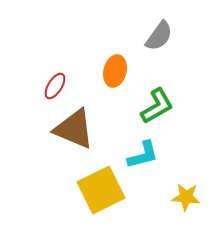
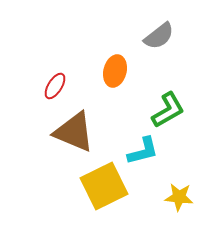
gray semicircle: rotated 16 degrees clockwise
green L-shape: moved 11 px right, 4 px down
brown triangle: moved 3 px down
cyan L-shape: moved 4 px up
yellow square: moved 3 px right, 4 px up
yellow star: moved 7 px left
